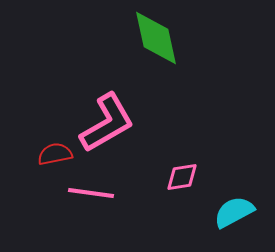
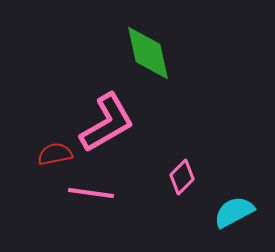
green diamond: moved 8 px left, 15 px down
pink diamond: rotated 36 degrees counterclockwise
